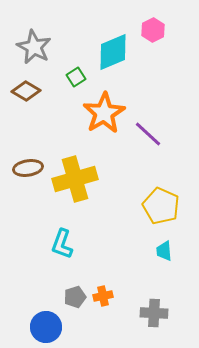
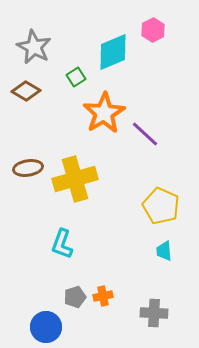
purple line: moved 3 px left
